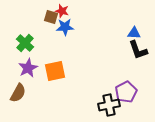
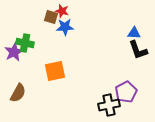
green cross: rotated 30 degrees counterclockwise
purple star: moved 14 px left, 16 px up
